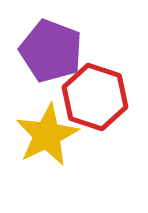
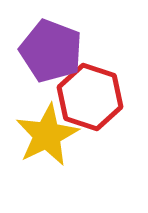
red hexagon: moved 5 px left
